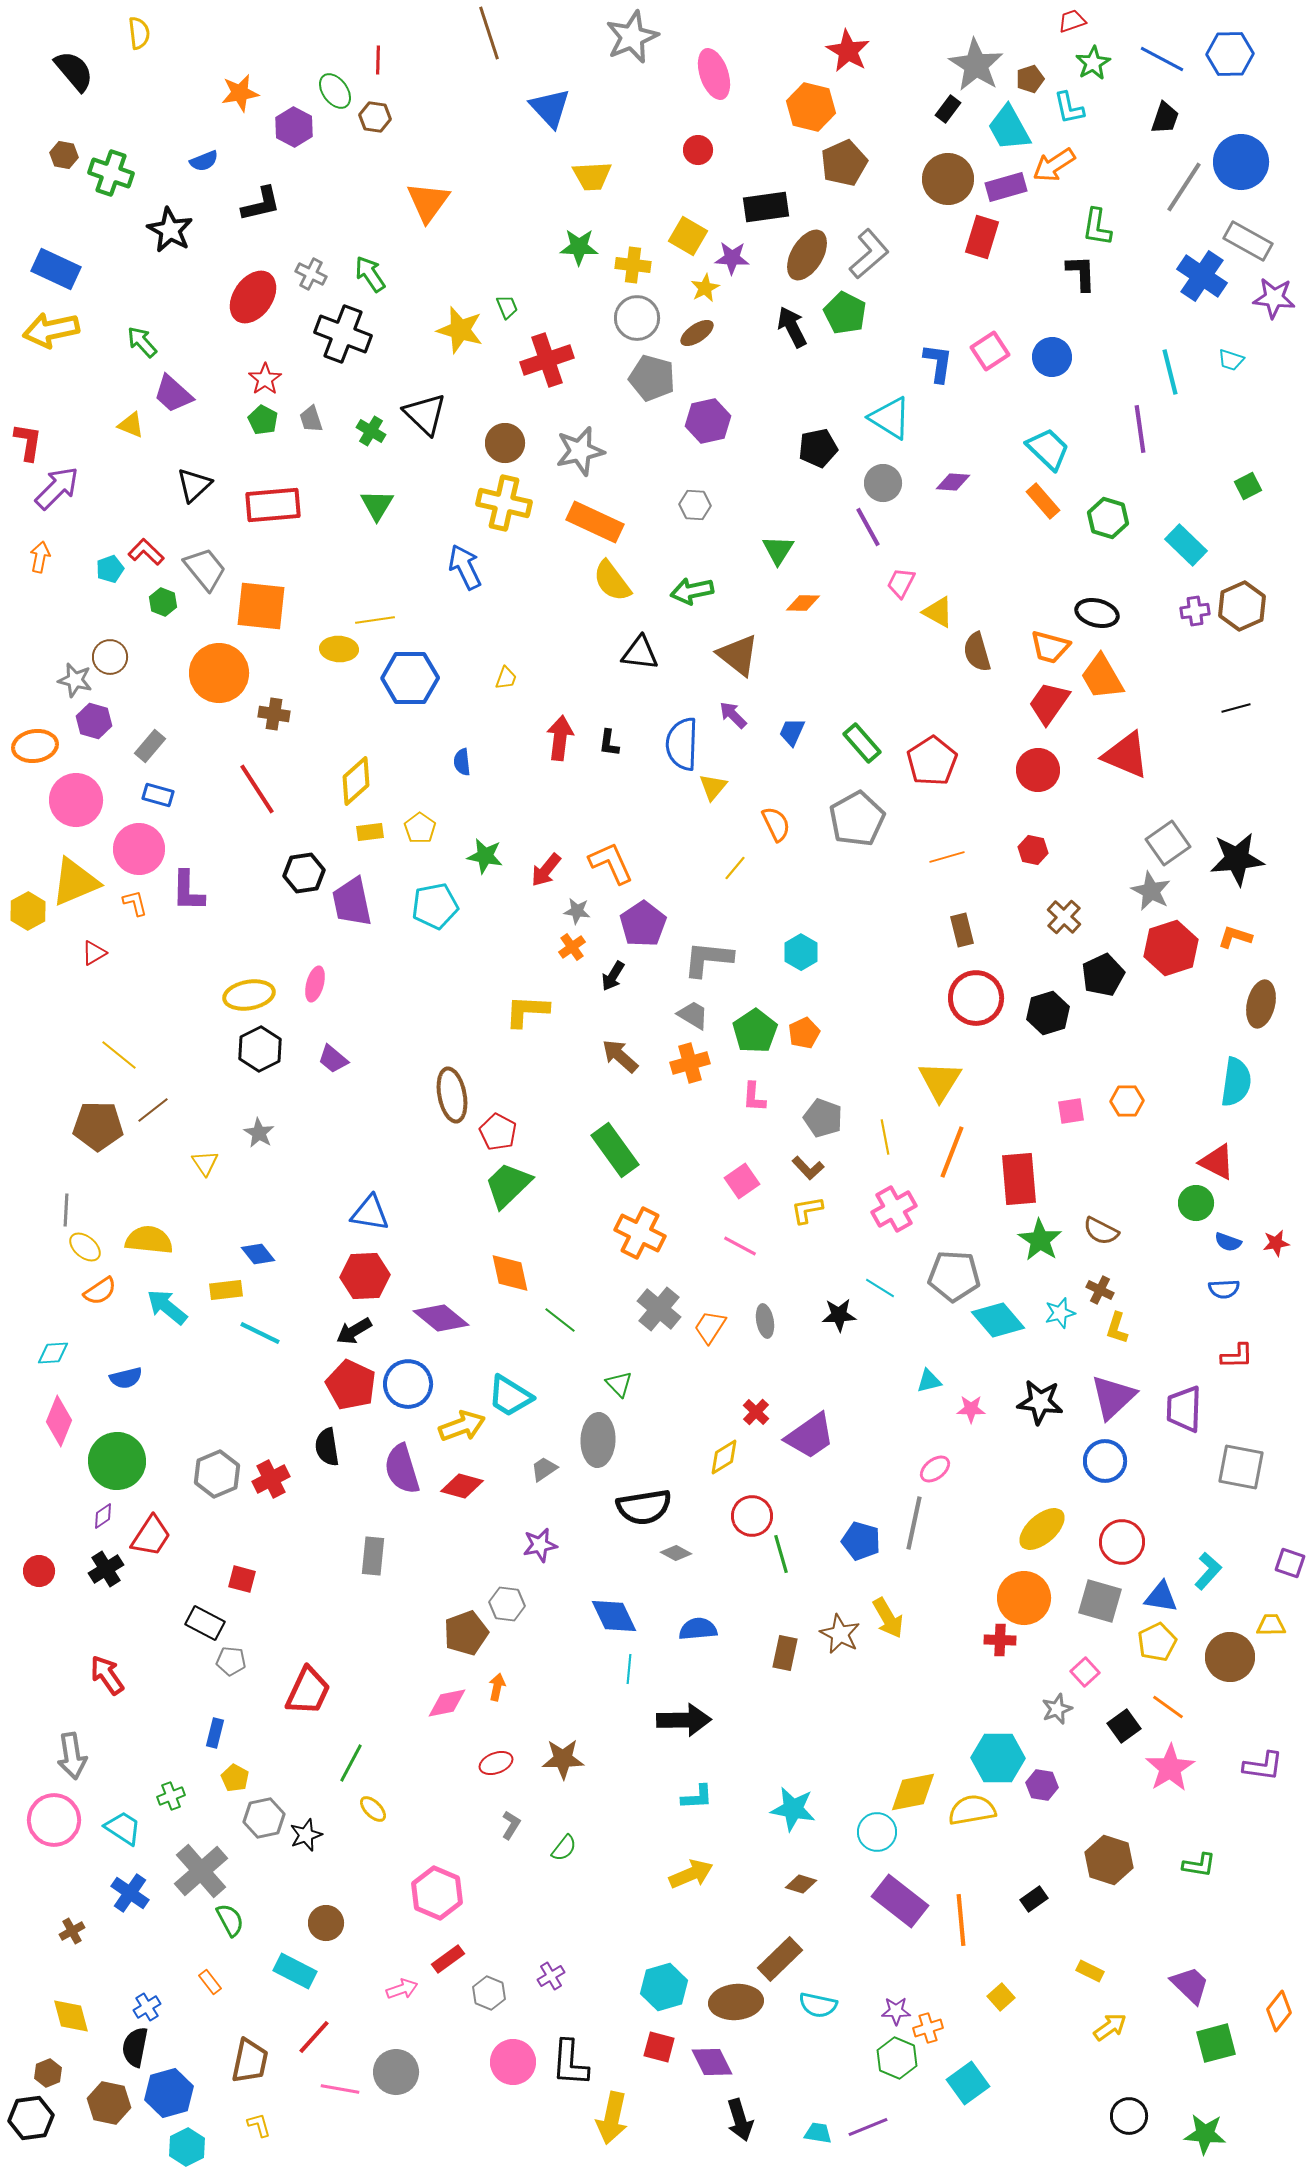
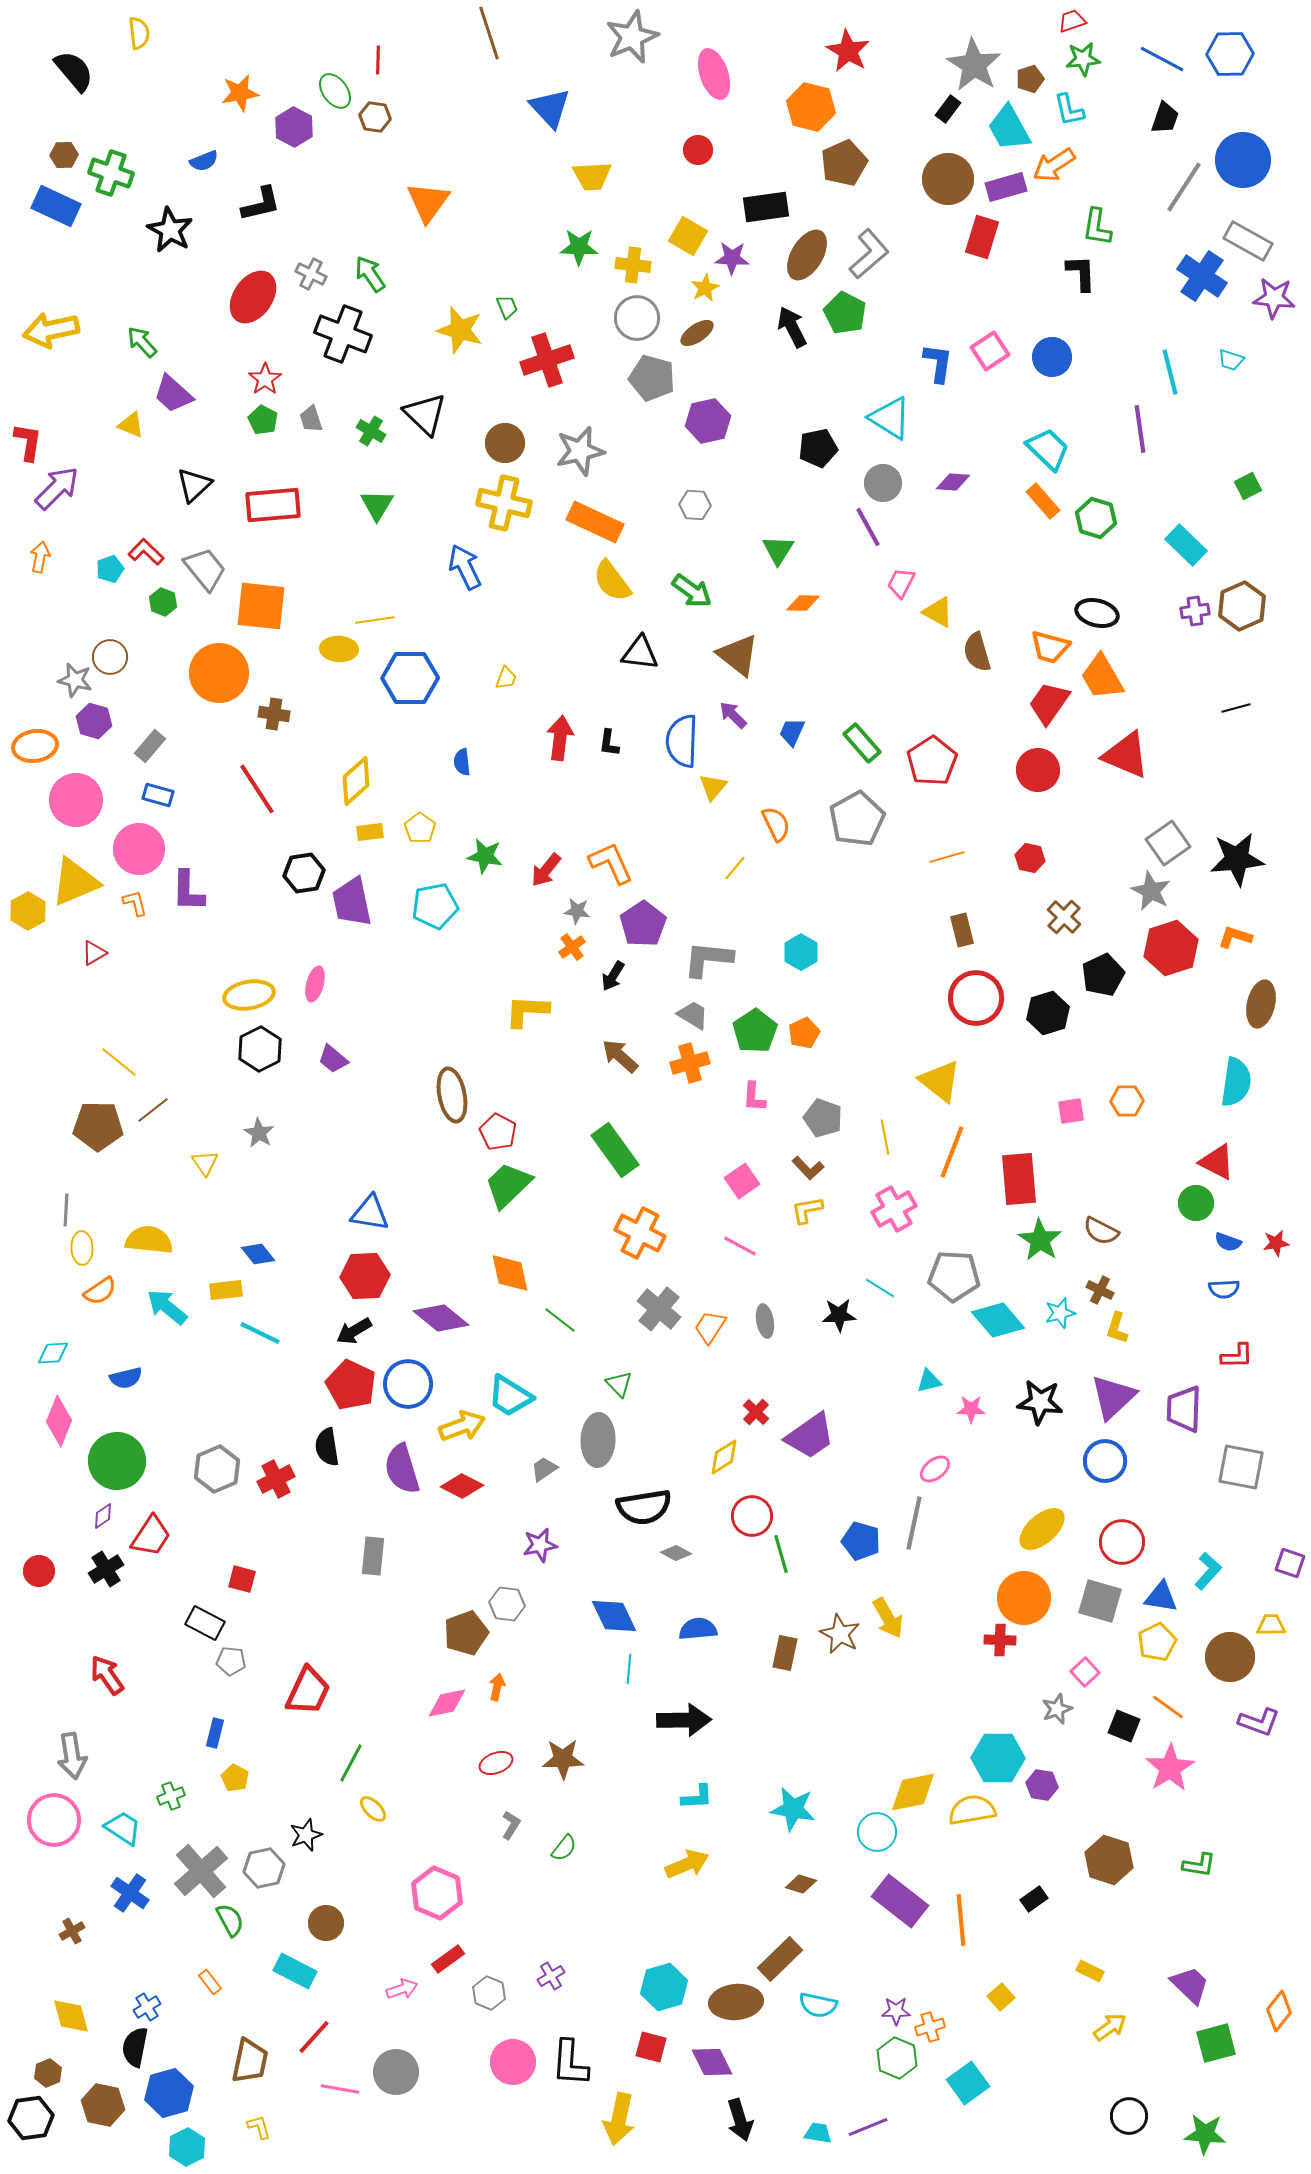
green star at (1093, 63): moved 10 px left, 4 px up; rotated 24 degrees clockwise
gray star at (976, 65): moved 2 px left
cyan L-shape at (1069, 108): moved 2 px down
brown hexagon at (64, 155): rotated 12 degrees counterclockwise
blue circle at (1241, 162): moved 2 px right, 2 px up
blue rectangle at (56, 269): moved 63 px up
green hexagon at (1108, 518): moved 12 px left
green arrow at (692, 591): rotated 132 degrees counterclockwise
blue semicircle at (682, 744): moved 3 px up
red hexagon at (1033, 850): moved 3 px left, 8 px down
yellow line at (119, 1055): moved 7 px down
yellow triangle at (940, 1081): rotated 24 degrees counterclockwise
yellow ellipse at (85, 1247): moved 3 px left, 1 px down; rotated 48 degrees clockwise
gray hexagon at (217, 1474): moved 5 px up
red cross at (271, 1479): moved 5 px right
red diamond at (462, 1486): rotated 12 degrees clockwise
black square at (1124, 1726): rotated 32 degrees counterclockwise
purple L-shape at (1263, 1766): moved 4 px left, 44 px up; rotated 12 degrees clockwise
gray hexagon at (264, 1818): moved 50 px down
yellow arrow at (691, 1874): moved 4 px left, 10 px up
orange cross at (928, 2028): moved 2 px right, 1 px up
red square at (659, 2047): moved 8 px left
brown hexagon at (109, 2103): moved 6 px left, 2 px down
yellow arrow at (612, 2118): moved 7 px right, 1 px down
yellow L-shape at (259, 2125): moved 2 px down
